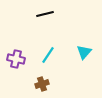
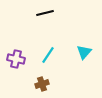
black line: moved 1 px up
